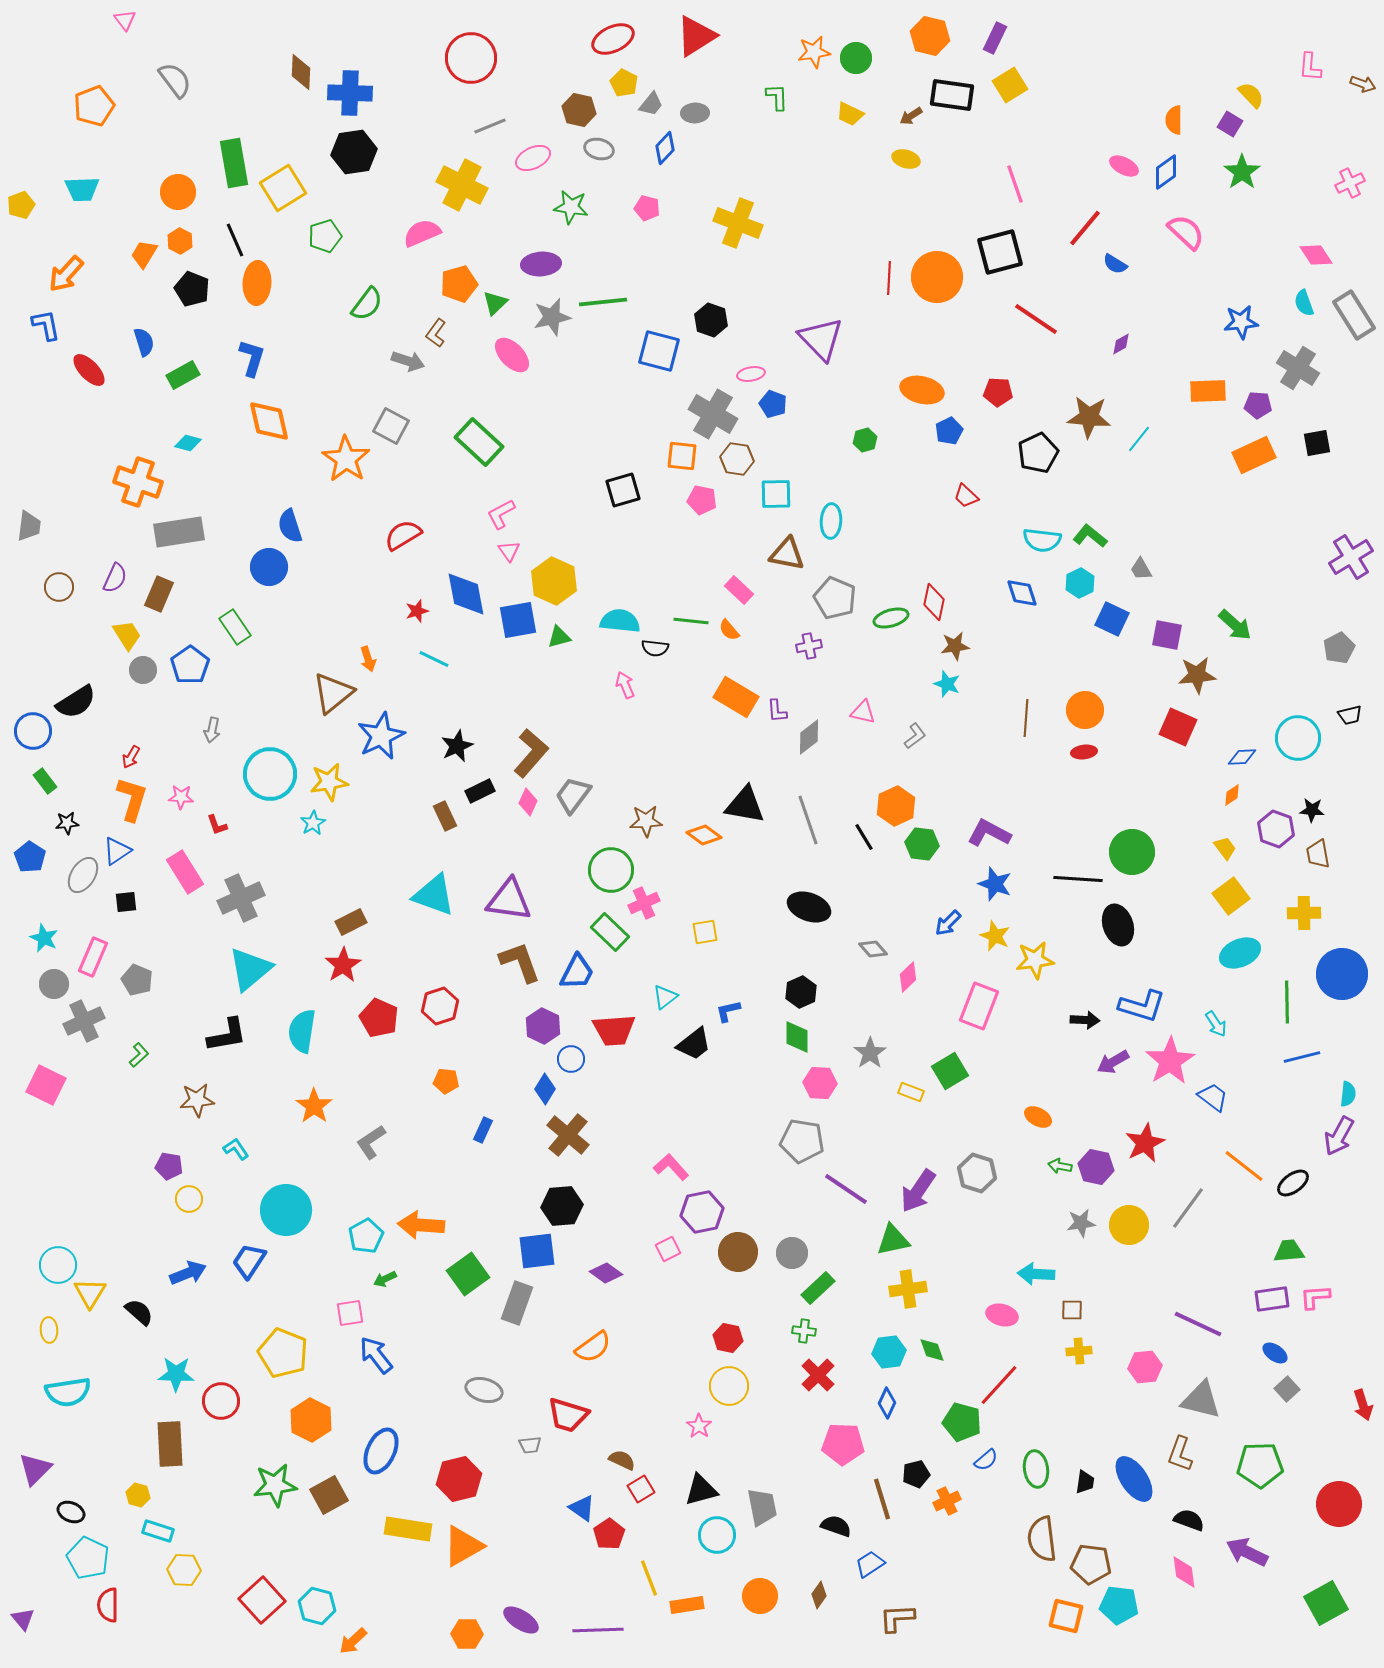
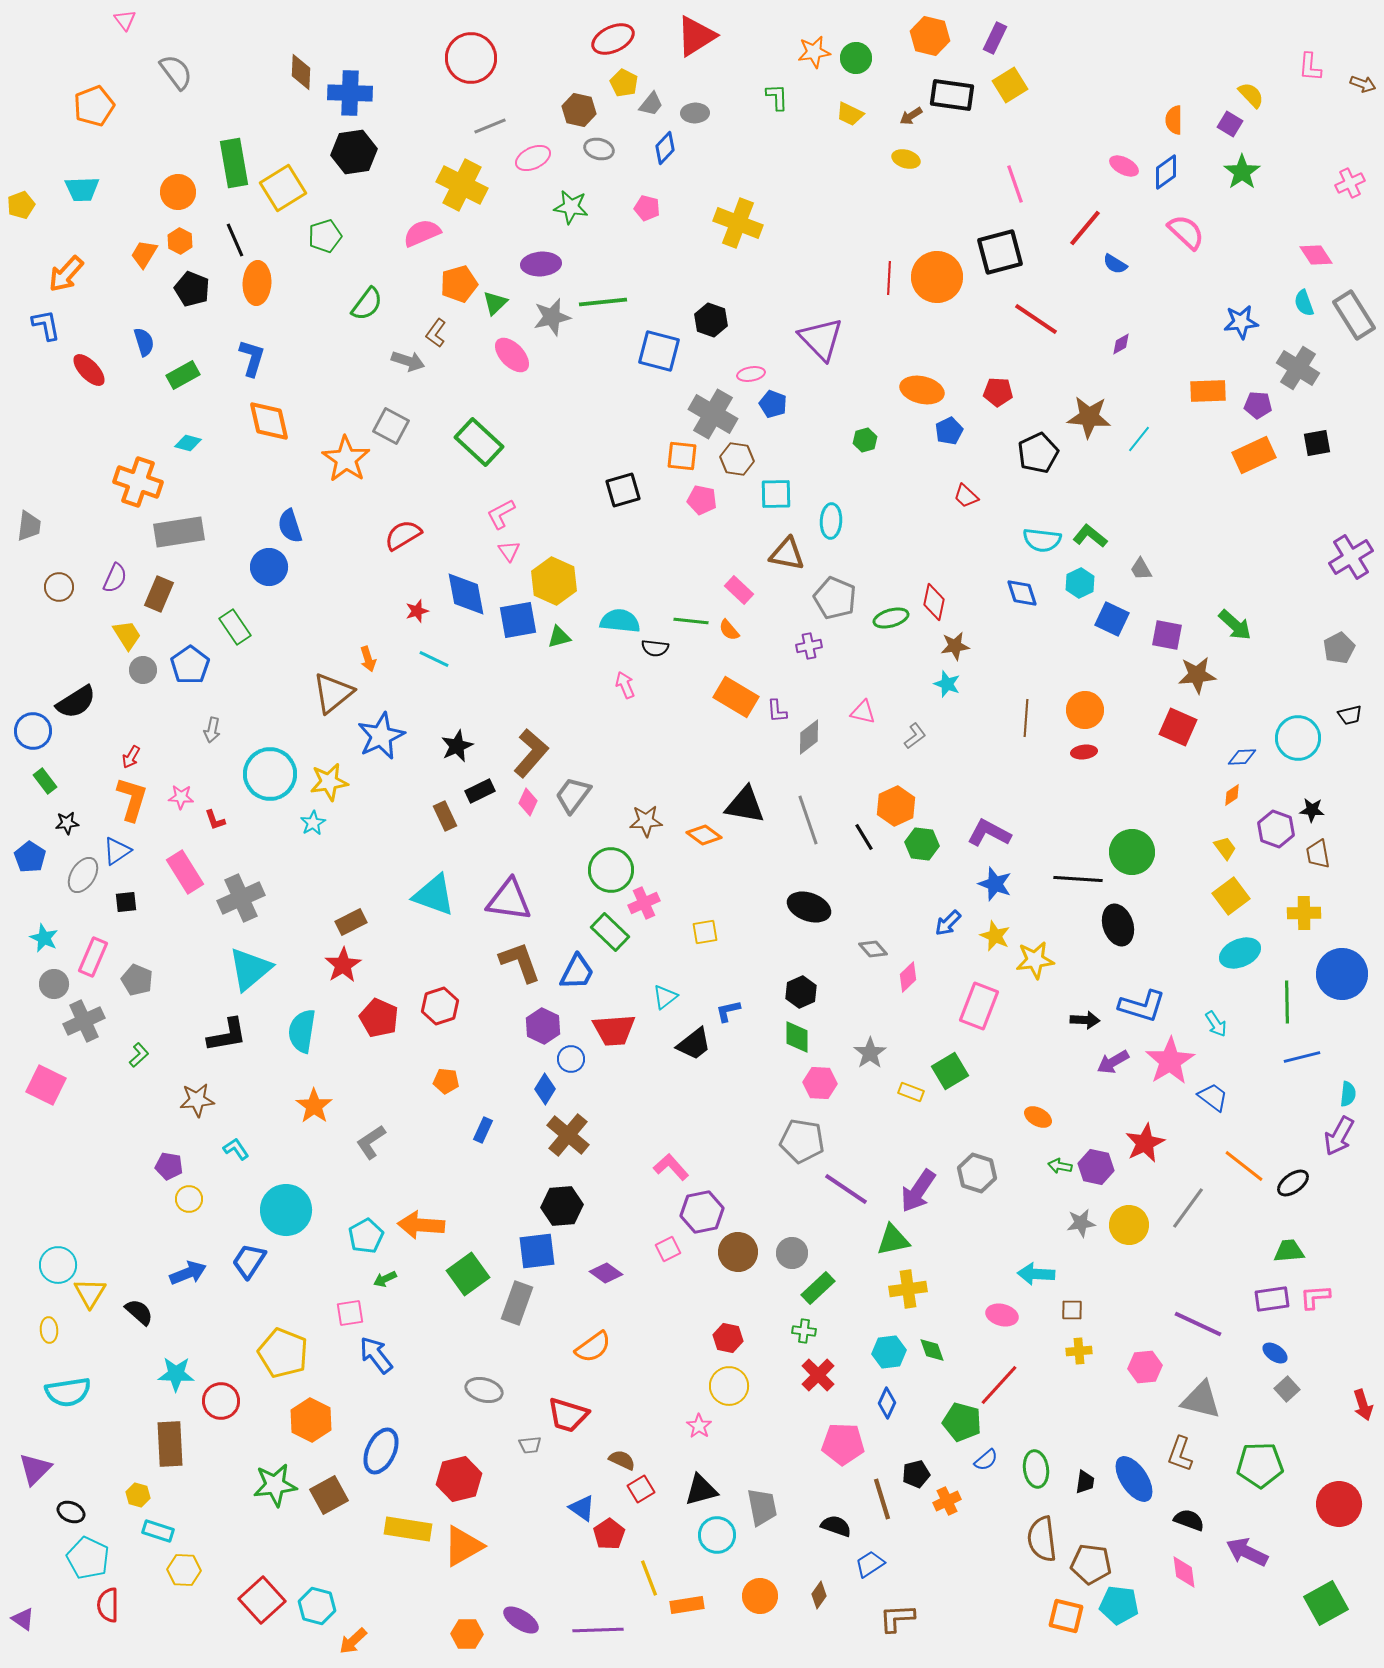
gray semicircle at (175, 80): moved 1 px right, 8 px up
red L-shape at (217, 825): moved 2 px left, 5 px up
purple triangle at (23, 1619): rotated 15 degrees counterclockwise
